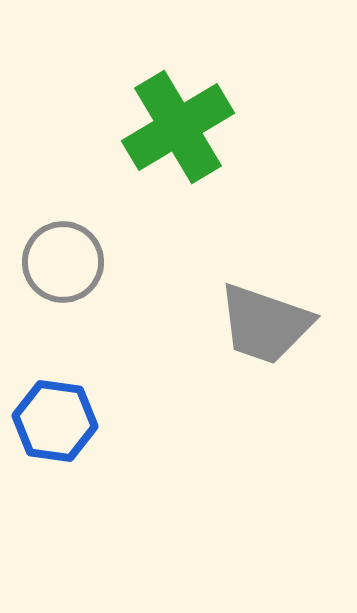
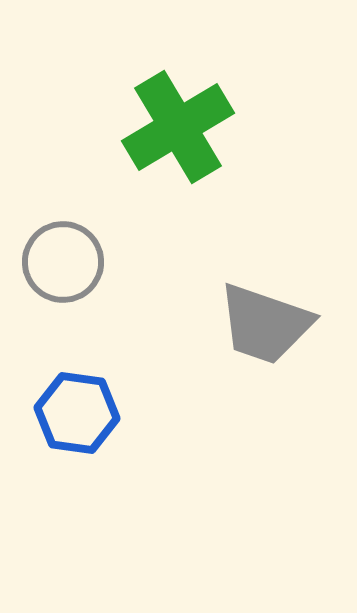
blue hexagon: moved 22 px right, 8 px up
